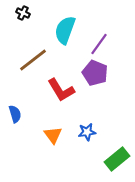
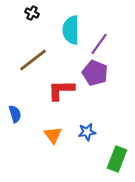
black cross: moved 9 px right
cyan semicircle: moved 6 px right; rotated 20 degrees counterclockwise
red L-shape: rotated 120 degrees clockwise
green rectangle: rotated 30 degrees counterclockwise
